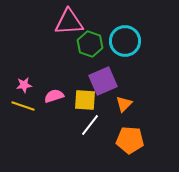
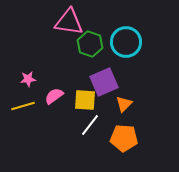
pink triangle: rotated 12 degrees clockwise
cyan circle: moved 1 px right, 1 px down
purple square: moved 1 px right, 1 px down
pink star: moved 4 px right, 6 px up
pink semicircle: rotated 18 degrees counterclockwise
yellow line: rotated 35 degrees counterclockwise
orange pentagon: moved 6 px left, 2 px up
